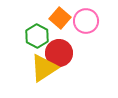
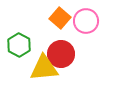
green hexagon: moved 18 px left, 9 px down
red circle: moved 2 px right, 1 px down
yellow triangle: rotated 28 degrees clockwise
